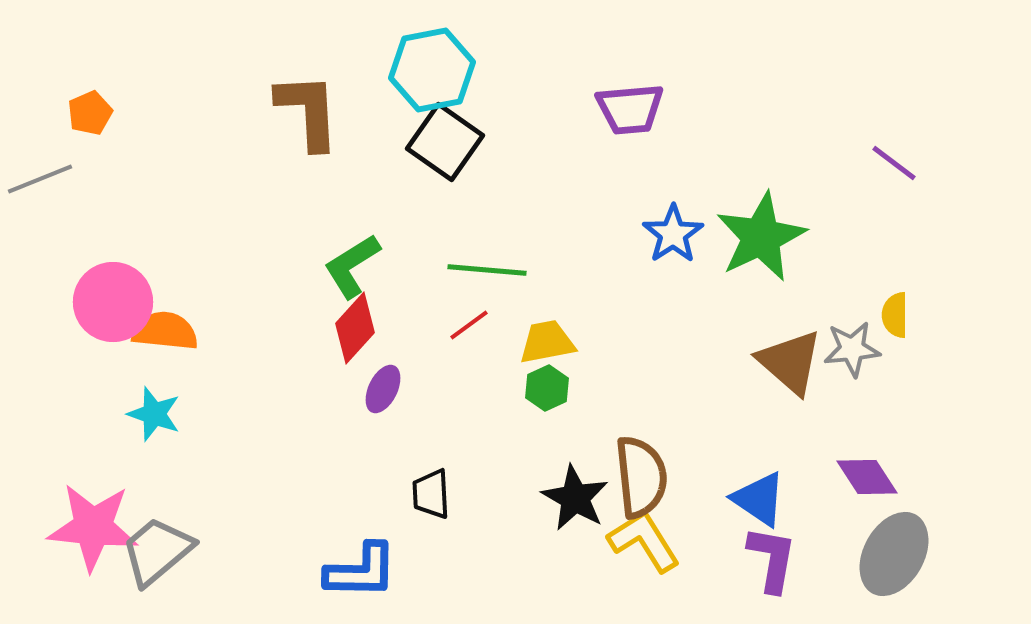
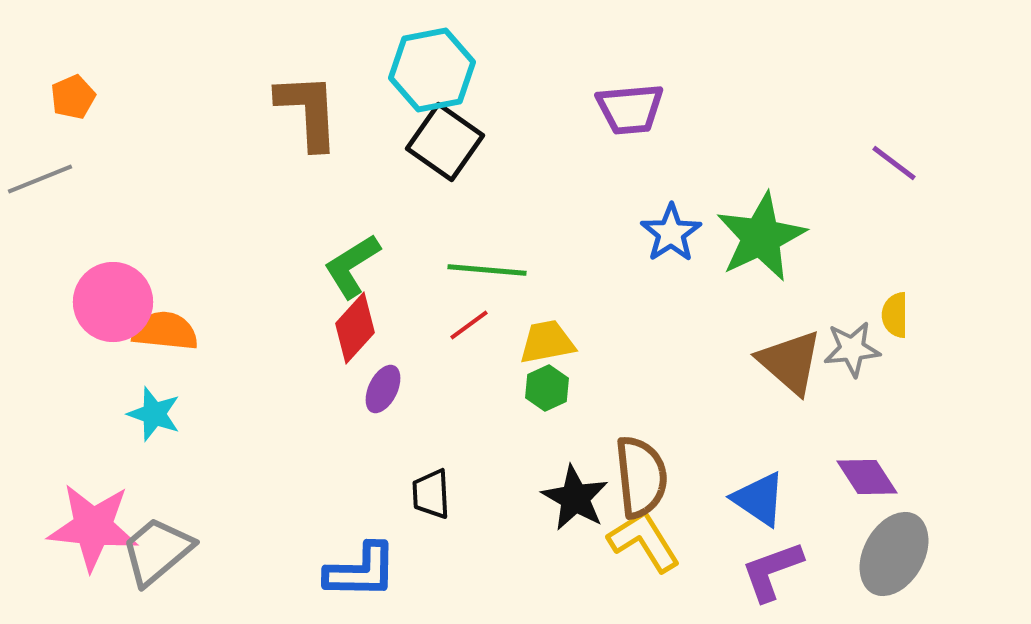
orange pentagon: moved 17 px left, 16 px up
blue star: moved 2 px left, 1 px up
purple L-shape: moved 12 px down; rotated 120 degrees counterclockwise
